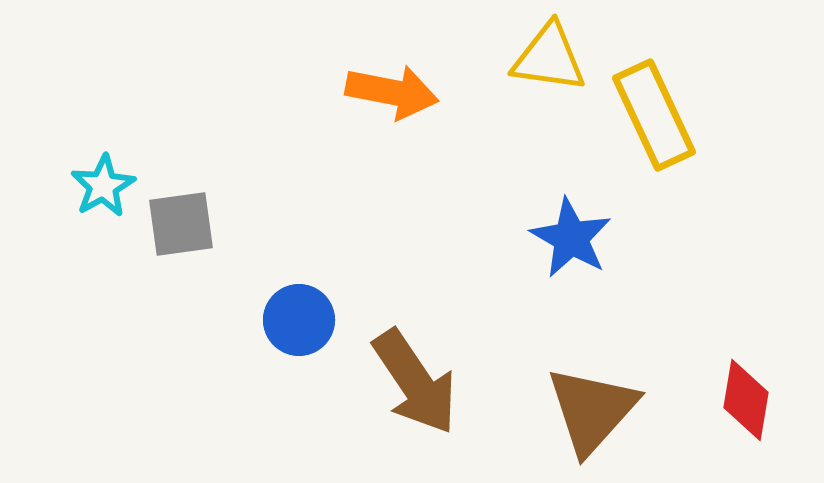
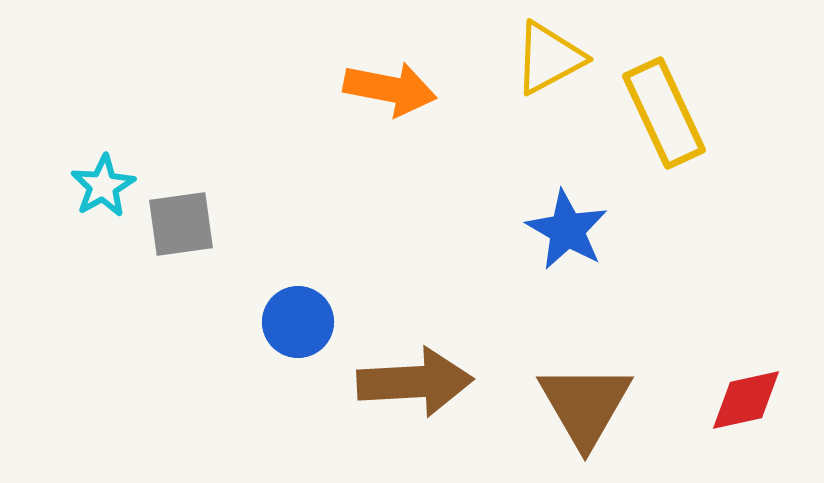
yellow triangle: rotated 36 degrees counterclockwise
orange arrow: moved 2 px left, 3 px up
yellow rectangle: moved 10 px right, 2 px up
blue star: moved 4 px left, 8 px up
blue circle: moved 1 px left, 2 px down
brown arrow: rotated 59 degrees counterclockwise
red diamond: rotated 68 degrees clockwise
brown triangle: moved 7 px left, 5 px up; rotated 12 degrees counterclockwise
